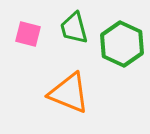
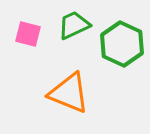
green trapezoid: moved 3 px up; rotated 80 degrees clockwise
